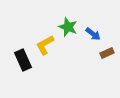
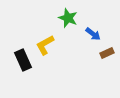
green star: moved 9 px up
